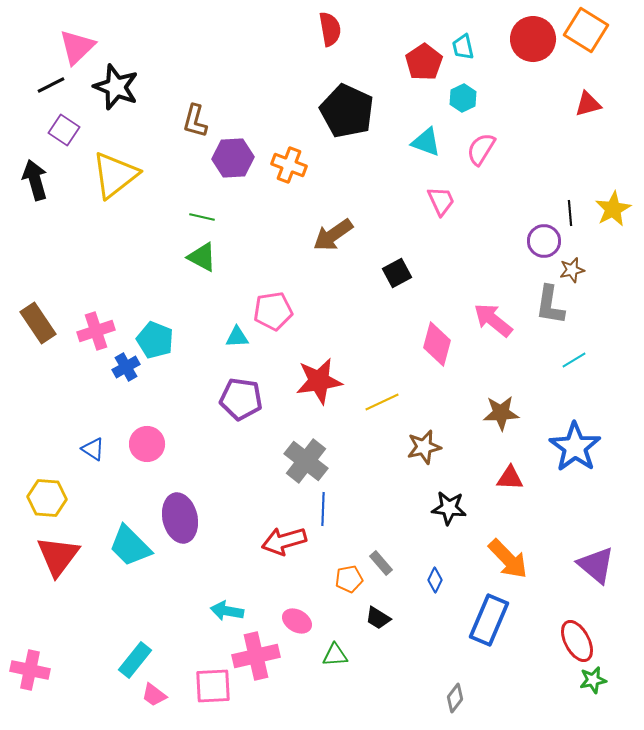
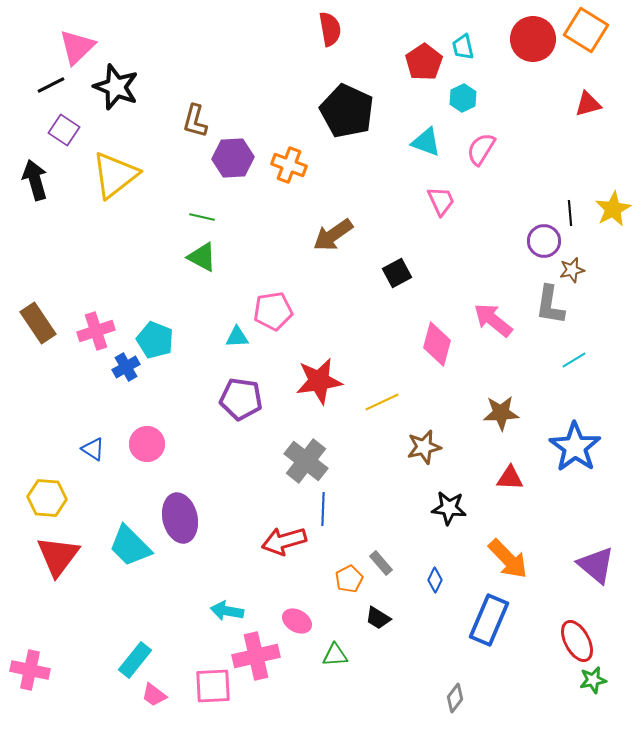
orange pentagon at (349, 579): rotated 16 degrees counterclockwise
